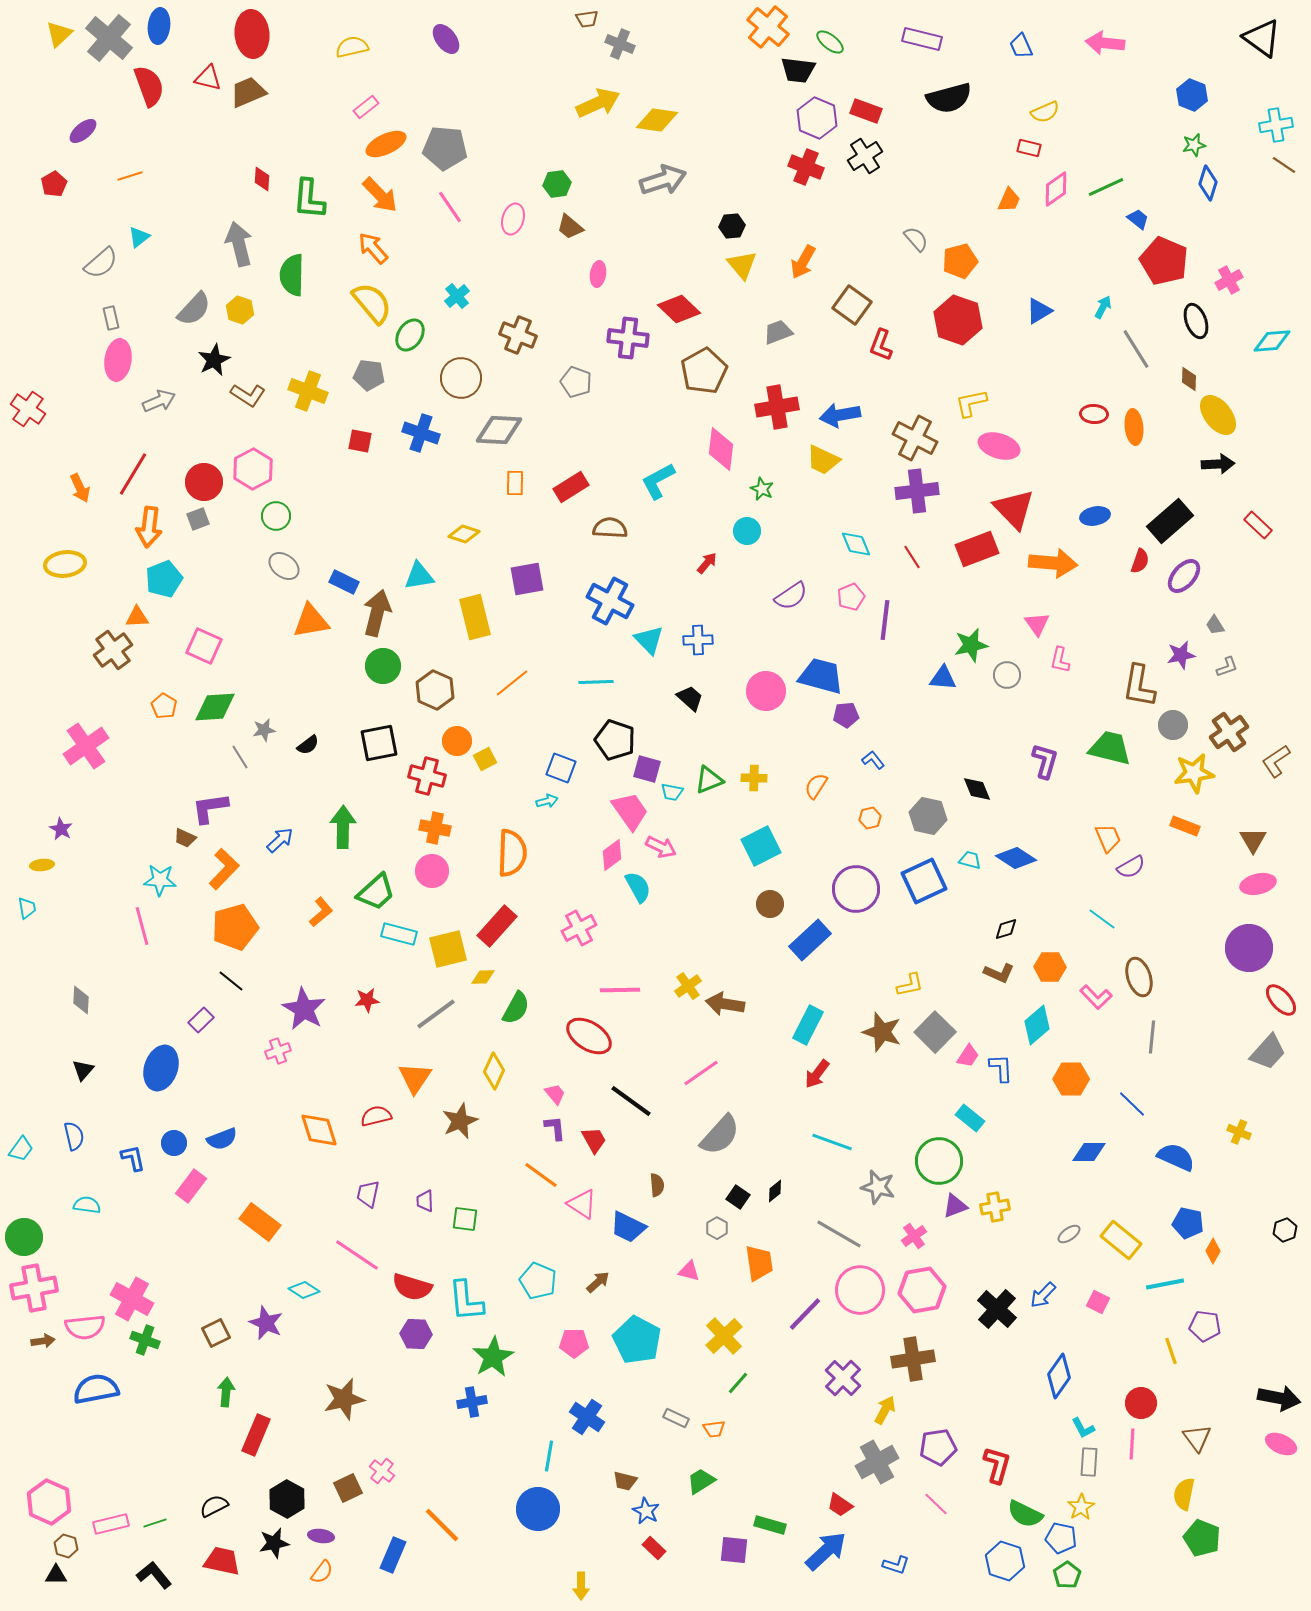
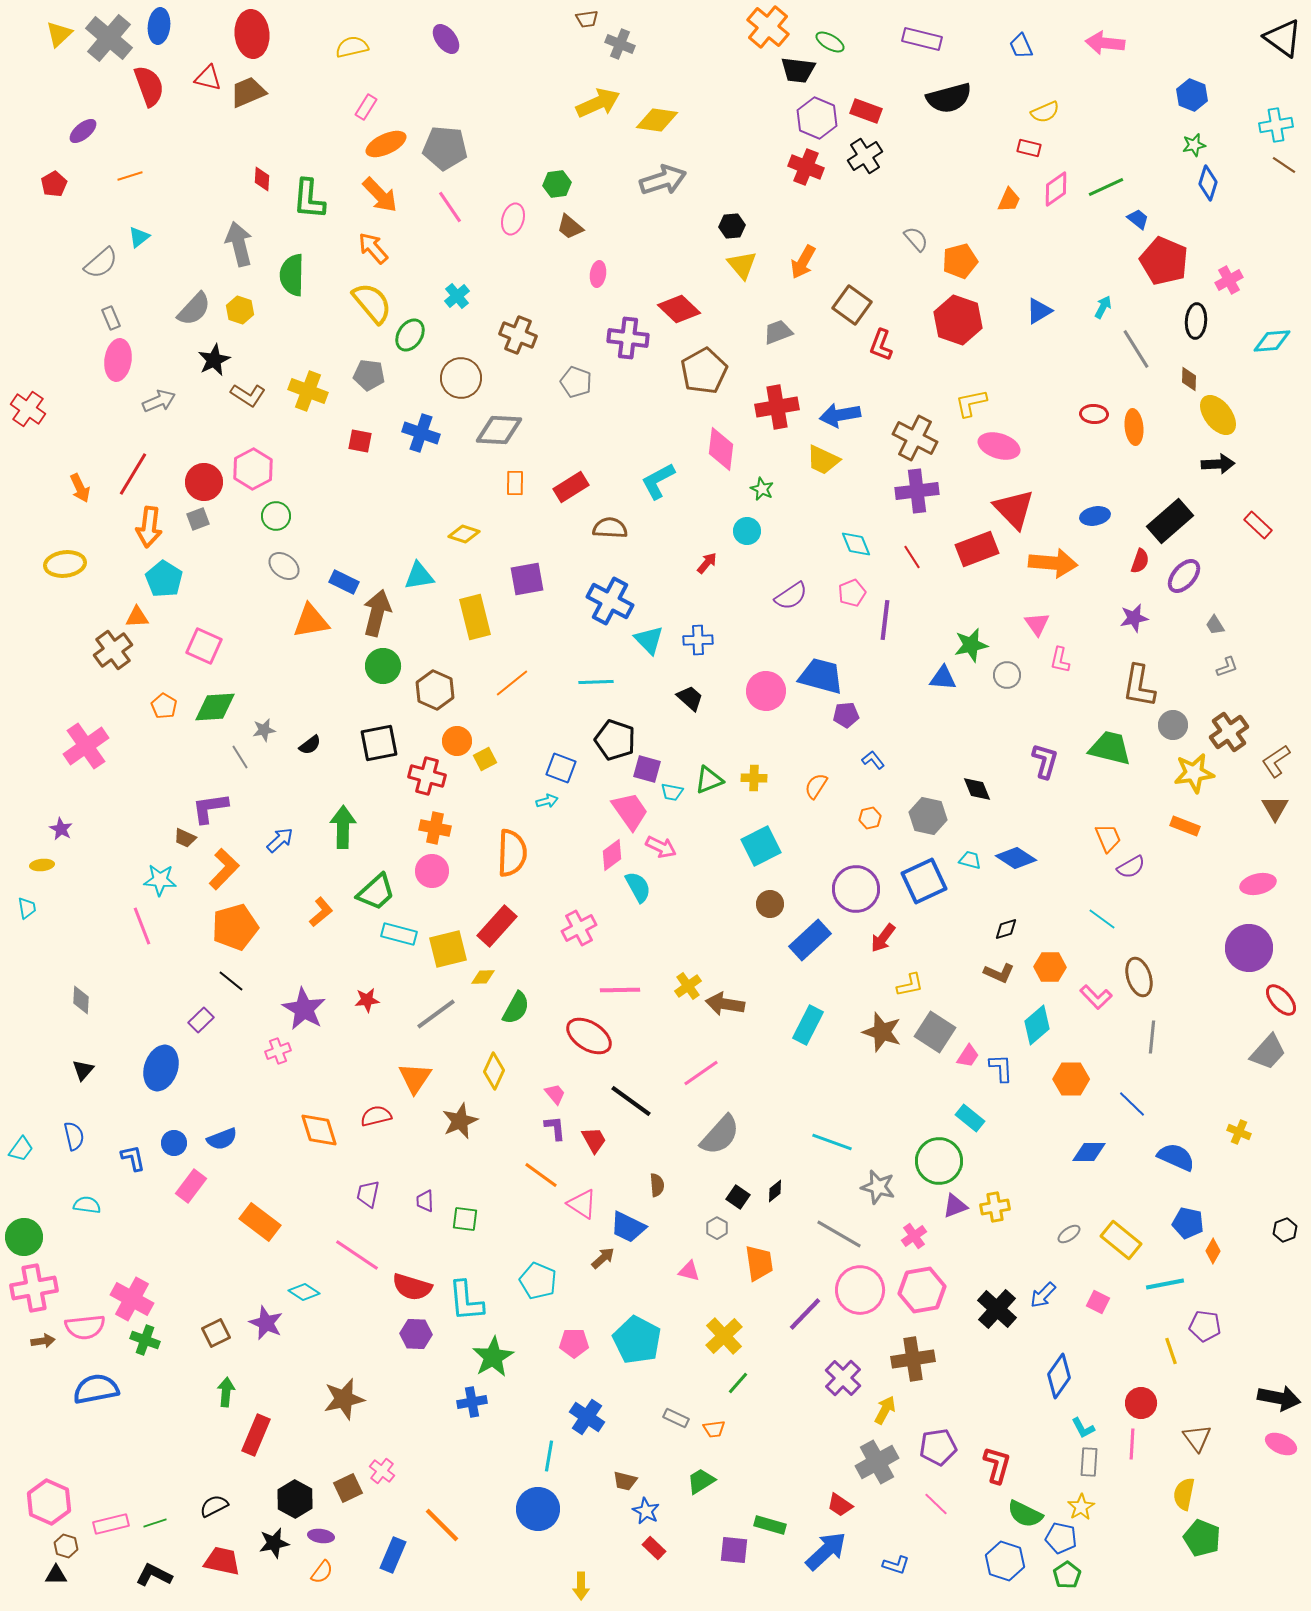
black triangle at (1262, 38): moved 21 px right
green ellipse at (830, 42): rotated 8 degrees counterclockwise
pink rectangle at (366, 107): rotated 20 degrees counterclockwise
gray rectangle at (111, 318): rotated 10 degrees counterclockwise
black ellipse at (1196, 321): rotated 24 degrees clockwise
cyan pentagon at (164, 579): rotated 18 degrees counterclockwise
pink pentagon at (851, 597): moved 1 px right, 4 px up
purple star at (1181, 655): moved 47 px left, 37 px up
black semicircle at (308, 745): moved 2 px right
brown triangle at (1253, 840): moved 22 px right, 32 px up
pink line at (142, 926): rotated 6 degrees counterclockwise
gray square at (935, 1032): rotated 12 degrees counterclockwise
red arrow at (817, 1074): moved 66 px right, 136 px up
brown arrow at (598, 1282): moved 5 px right, 24 px up
cyan diamond at (304, 1290): moved 2 px down
black hexagon at (287, 1499): moved 8 px right
black L-shape at (154, 1575): rotated 24 degrees counterclockwise
